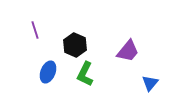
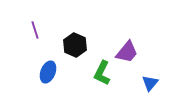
purple trapezoid: moved 1 px left, 1 px down
green L-shape: moved 17 px right, 1 px up
